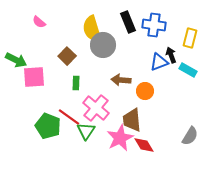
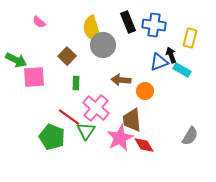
cyan rectangle: moved 6 px left
green pentagon: moved 4 px right, 11 px down
